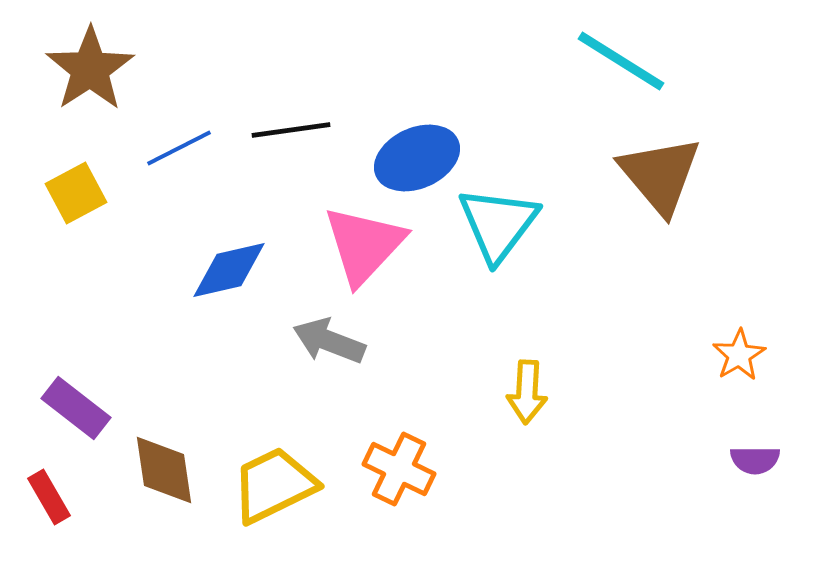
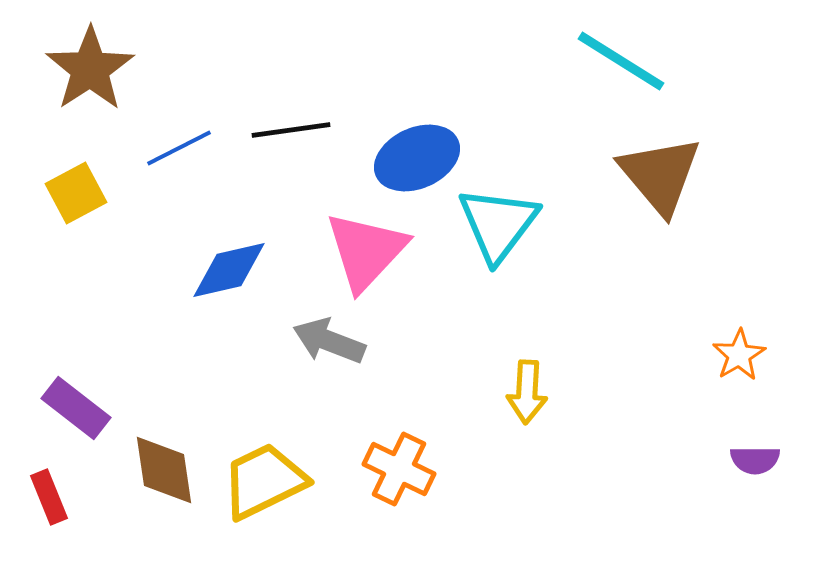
pink triangle: moved 2 px right, 6 px down
yellow trapezoid: moved 10 px left, 4 px up
red rectangle: rotated 8 degrees clockwise
